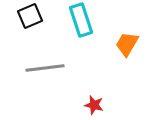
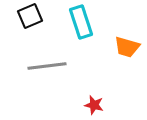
cyan rectangle: moved 2 px down
orange trapezoid: moved 3 px down; rotated 104 degrees counterclockwise
gray line: moved 2 px right, 2 px up
